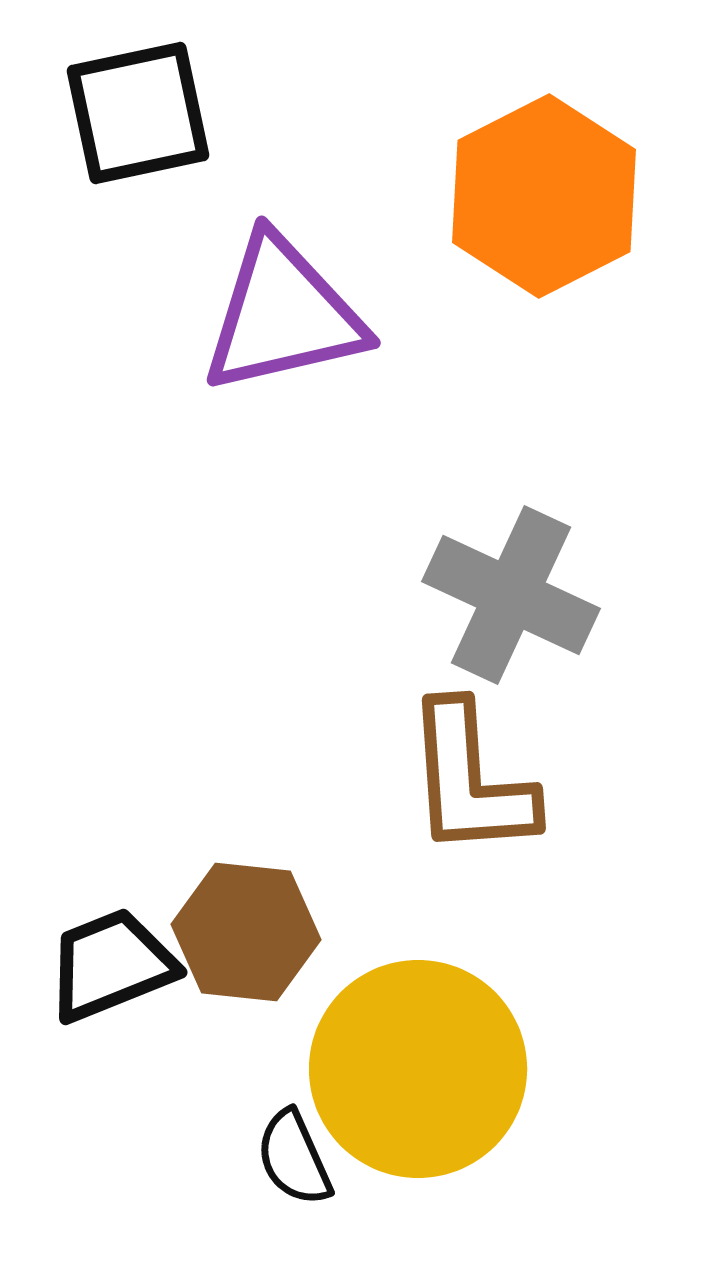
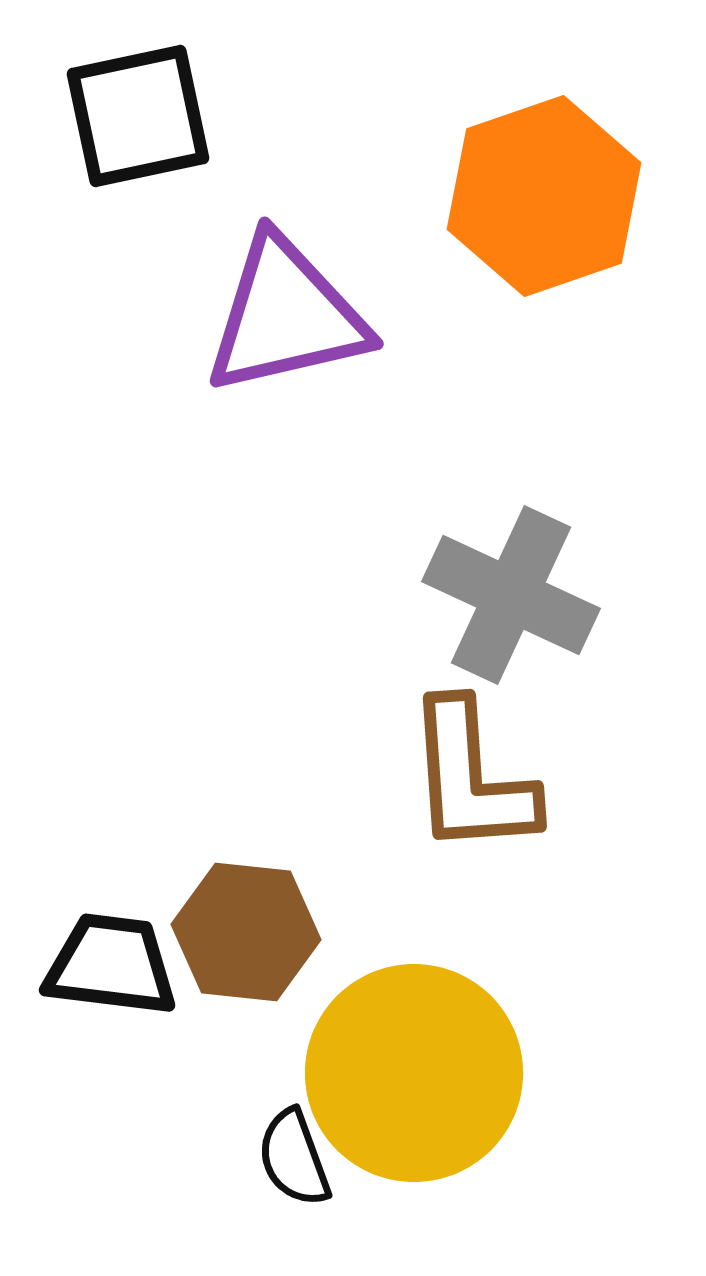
black square: moved 3 px down
orange hexagon: rotated 8 degrees clockwise
purple triangle: moved 3 px right, 1 px down
brown L-shape: moved 1 px right, 2 px up
black trapezoid: rotated 29 degrees clockwise
yellow circle: moved 4 px left, 4 px down
black semicircle: rotated 4 degrees clockwise
